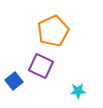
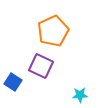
blue square: moved 1 px left, 1 px down; rotated 18 degrees counterclockwise
cyan star: moved 2 px right, 4 px down
